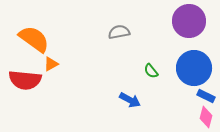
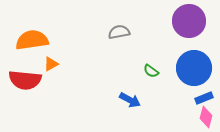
orange semicircle: moved 2 px left, 1 px down; rotated 44 degrees counterclockwise
green semicircle: rotated 14 degrees counterclockwise
blue rectangle: moved 2 px left, 2 px down; rotated 48 degrees counterclockwise
